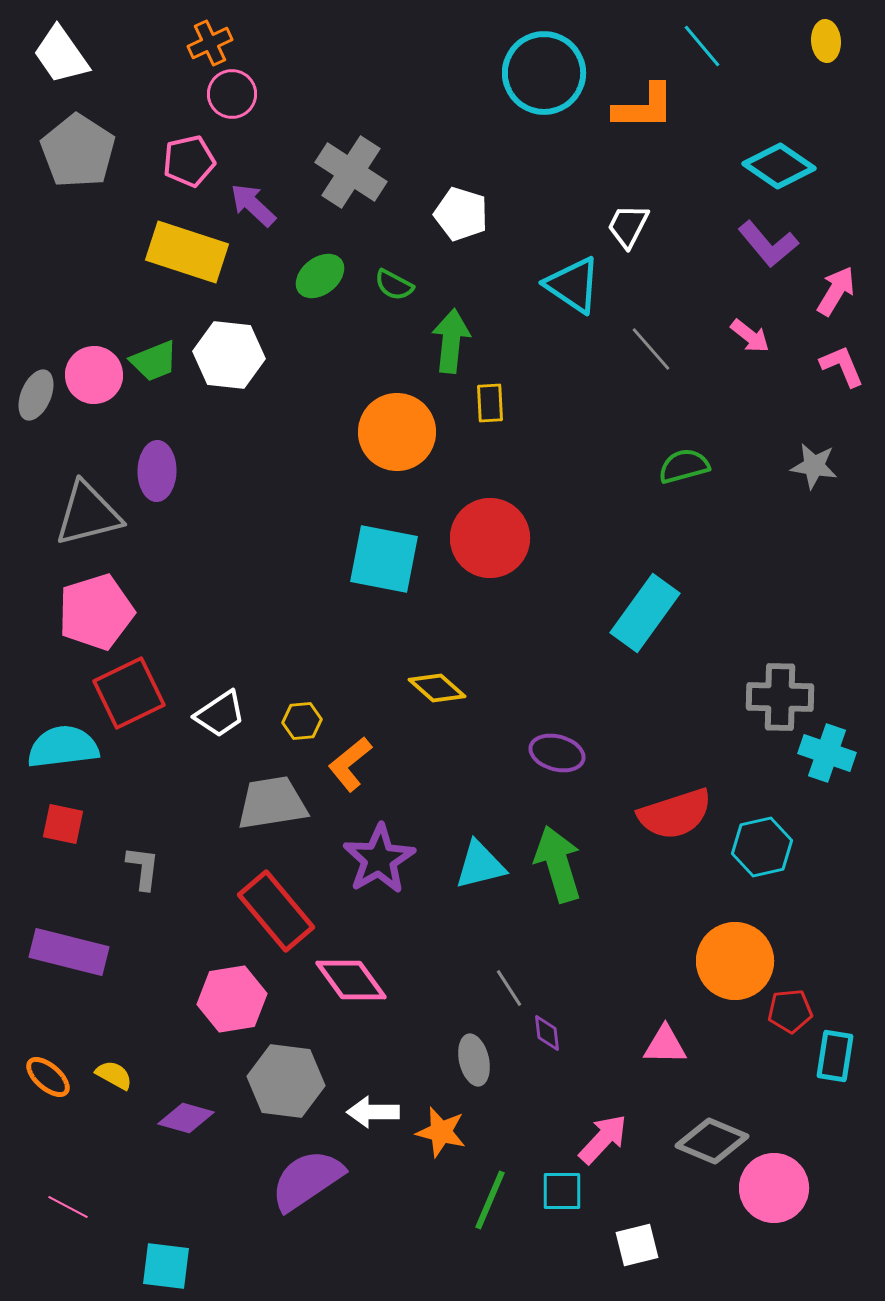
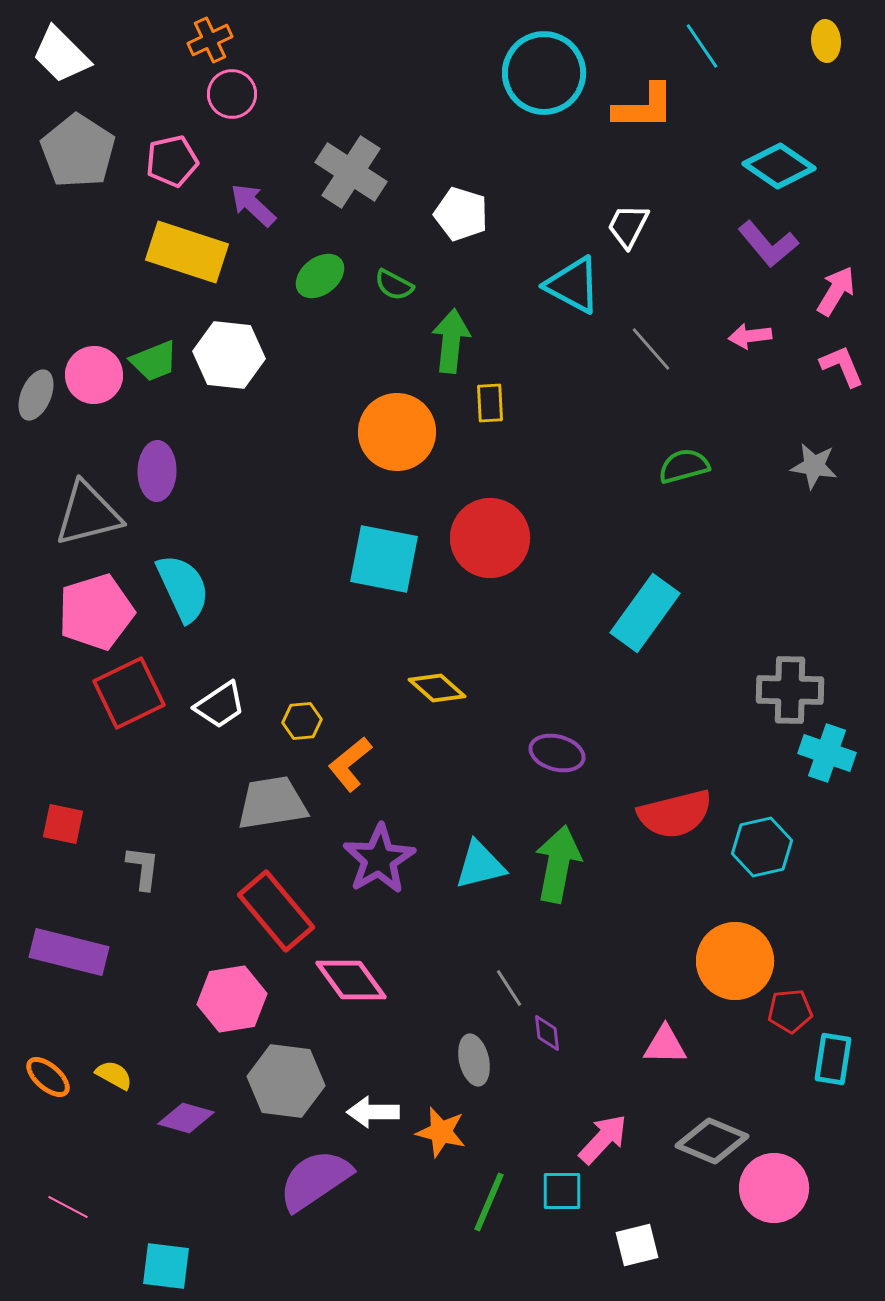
orange cross at (210, 43): moved 3 px up
cyan line at (702, 46): rotated 6 degrees clockwise
white trapezoid at (61, 55): rotated 10 degrees counterclockwise
pink pentagon at (189, 161): moved 17 px left
cyan triangle at (573, 285): rotated 6 degrees counterclockwise
pink arrow at (750, 336): rotated 135 degrees clockwise
gray cross at (780, 697): moved 10 px right, 7 px up
white trapezoid at (220, 714): moved 9 px up
cyan semicircle at (63, 747): moved 120 px right, 159 px up; rotated 72 degrees clockwise
red semicircle at (675, 814): rotated 4 degrees clockwise
green arrow at (558, 864): rotated 28 degrees clockwise
cyan rectangle at (835, 1056): moved 2 px left, 3 px down
purple semicircle at (307, 1180): moved 8 px right
green line at (490, 1200): moved 1 px left, 2 px down
